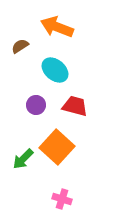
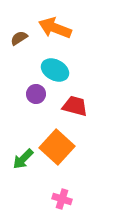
orange arrow: moved 2 px left, 1 px down
brown semicircle: moved 1 px left, 8 px up
cyan ellipse: rotated 12 degrees counterclockwise
purple circle: moved 11 px up
